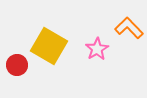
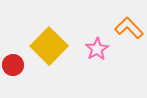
yellow square: rotated 15 degrees clockwise
red circle: moved 4 px left
